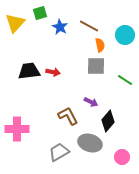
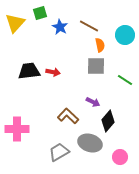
purple arrow: moved 2 px right
brown L-shape: rotated 20 degrees counterclockwise
pink circle: moved 2 px left
